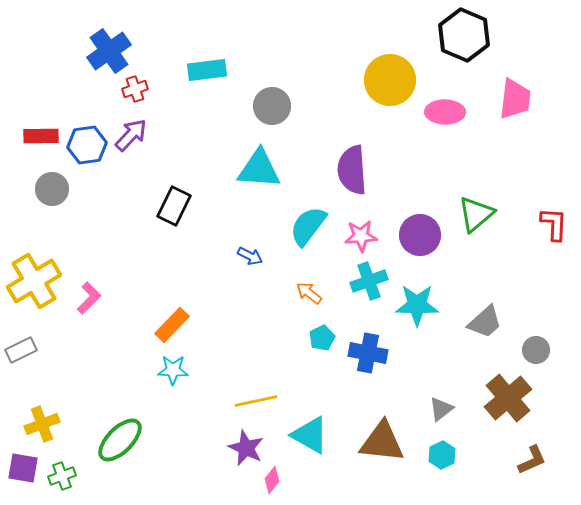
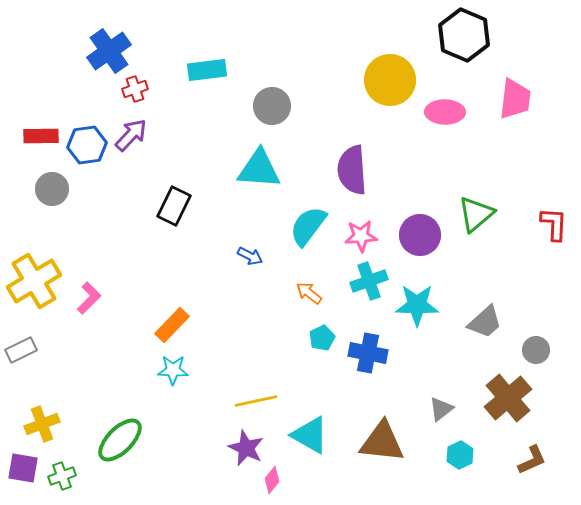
cyan hexagon at (442, 455): moved 18 px right
